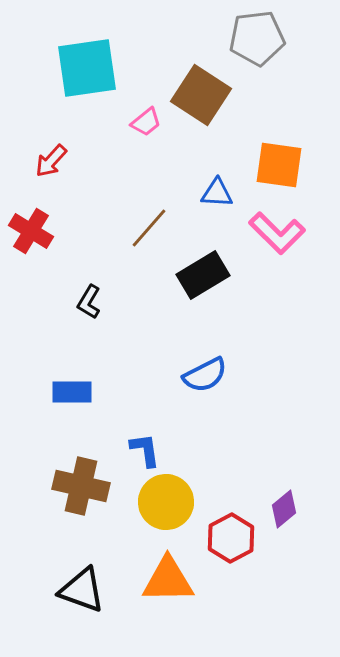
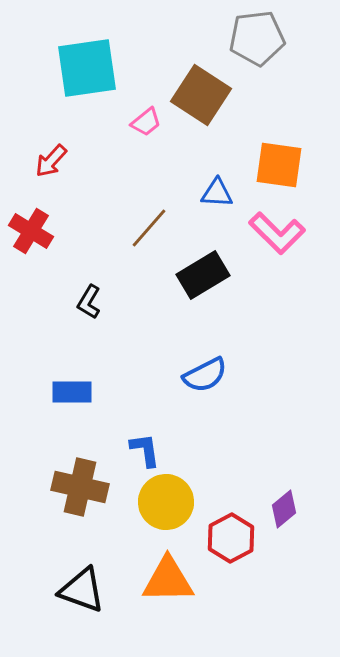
brown cross: moved 1 px left, 1 px down
